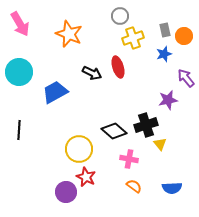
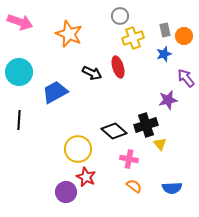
pink arrow: moved 2 px up; rotated 40 degrees counterclockwise
black line: moved 10 px up
yellow circle: moved 1 px left
